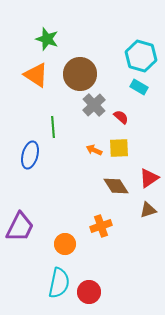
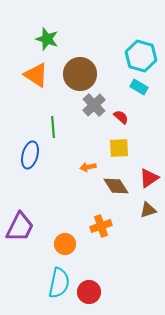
orange arrow: moved 6 px left, 17 px down; rotated 35 degrees counterclockwise
